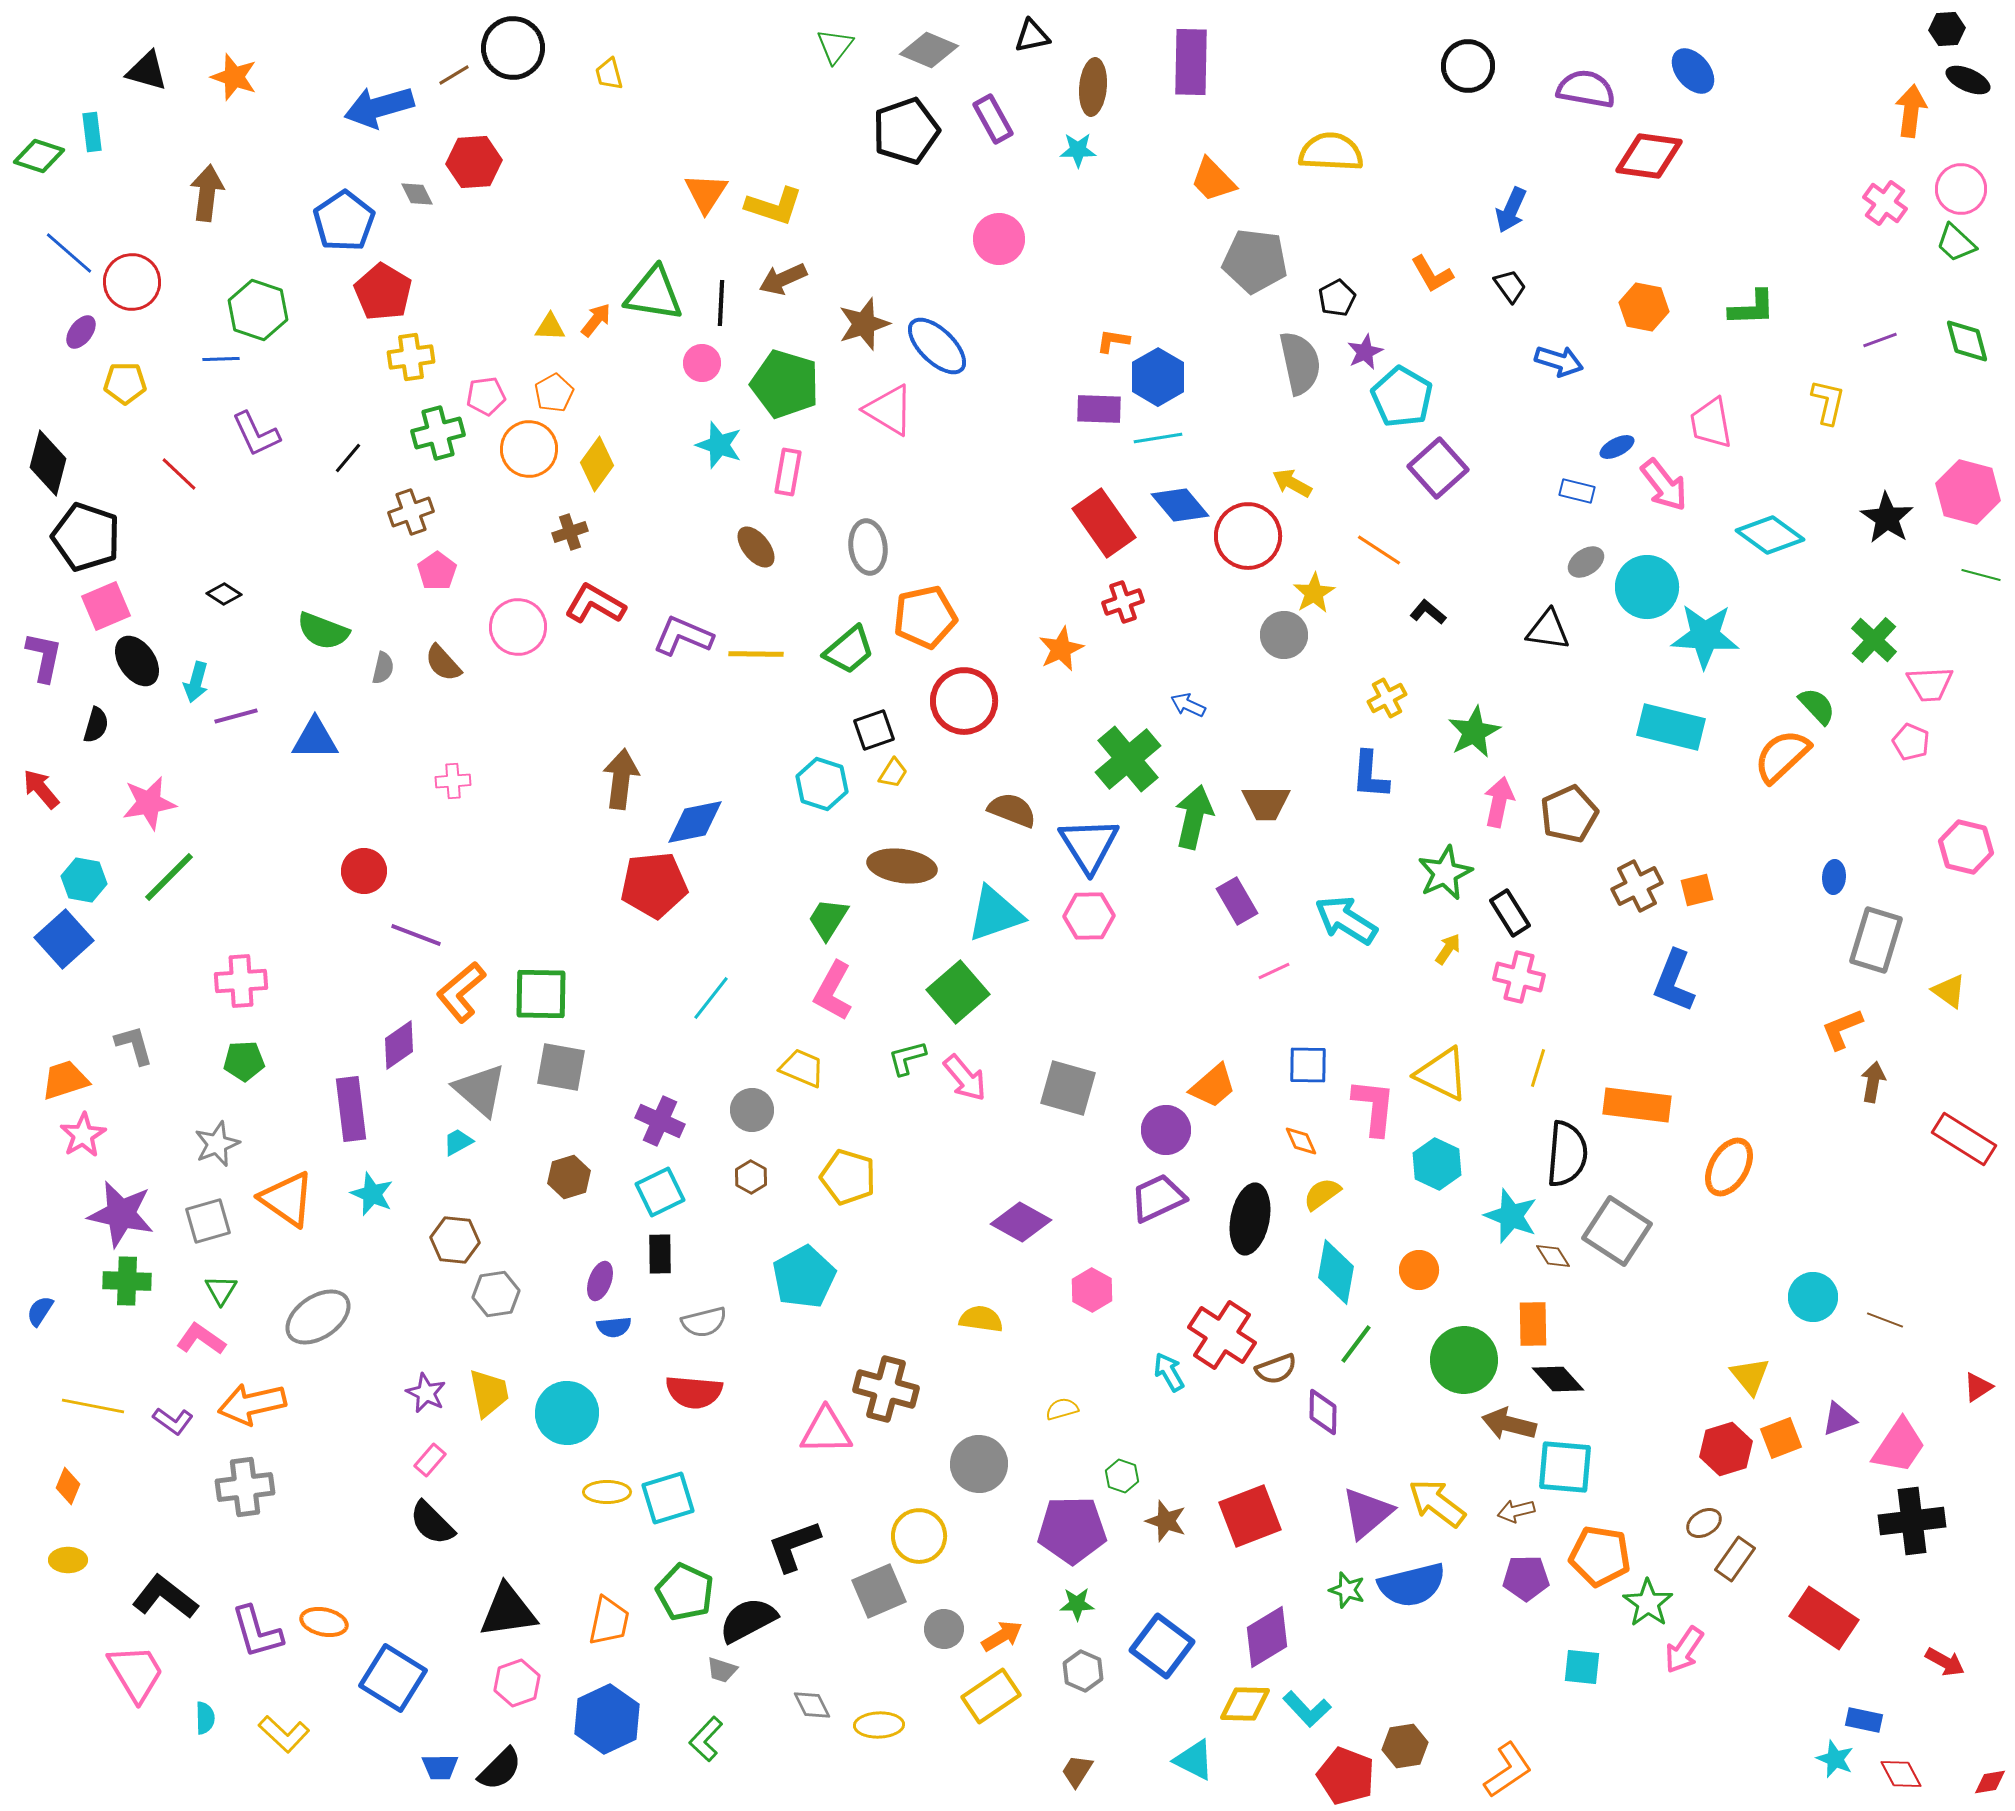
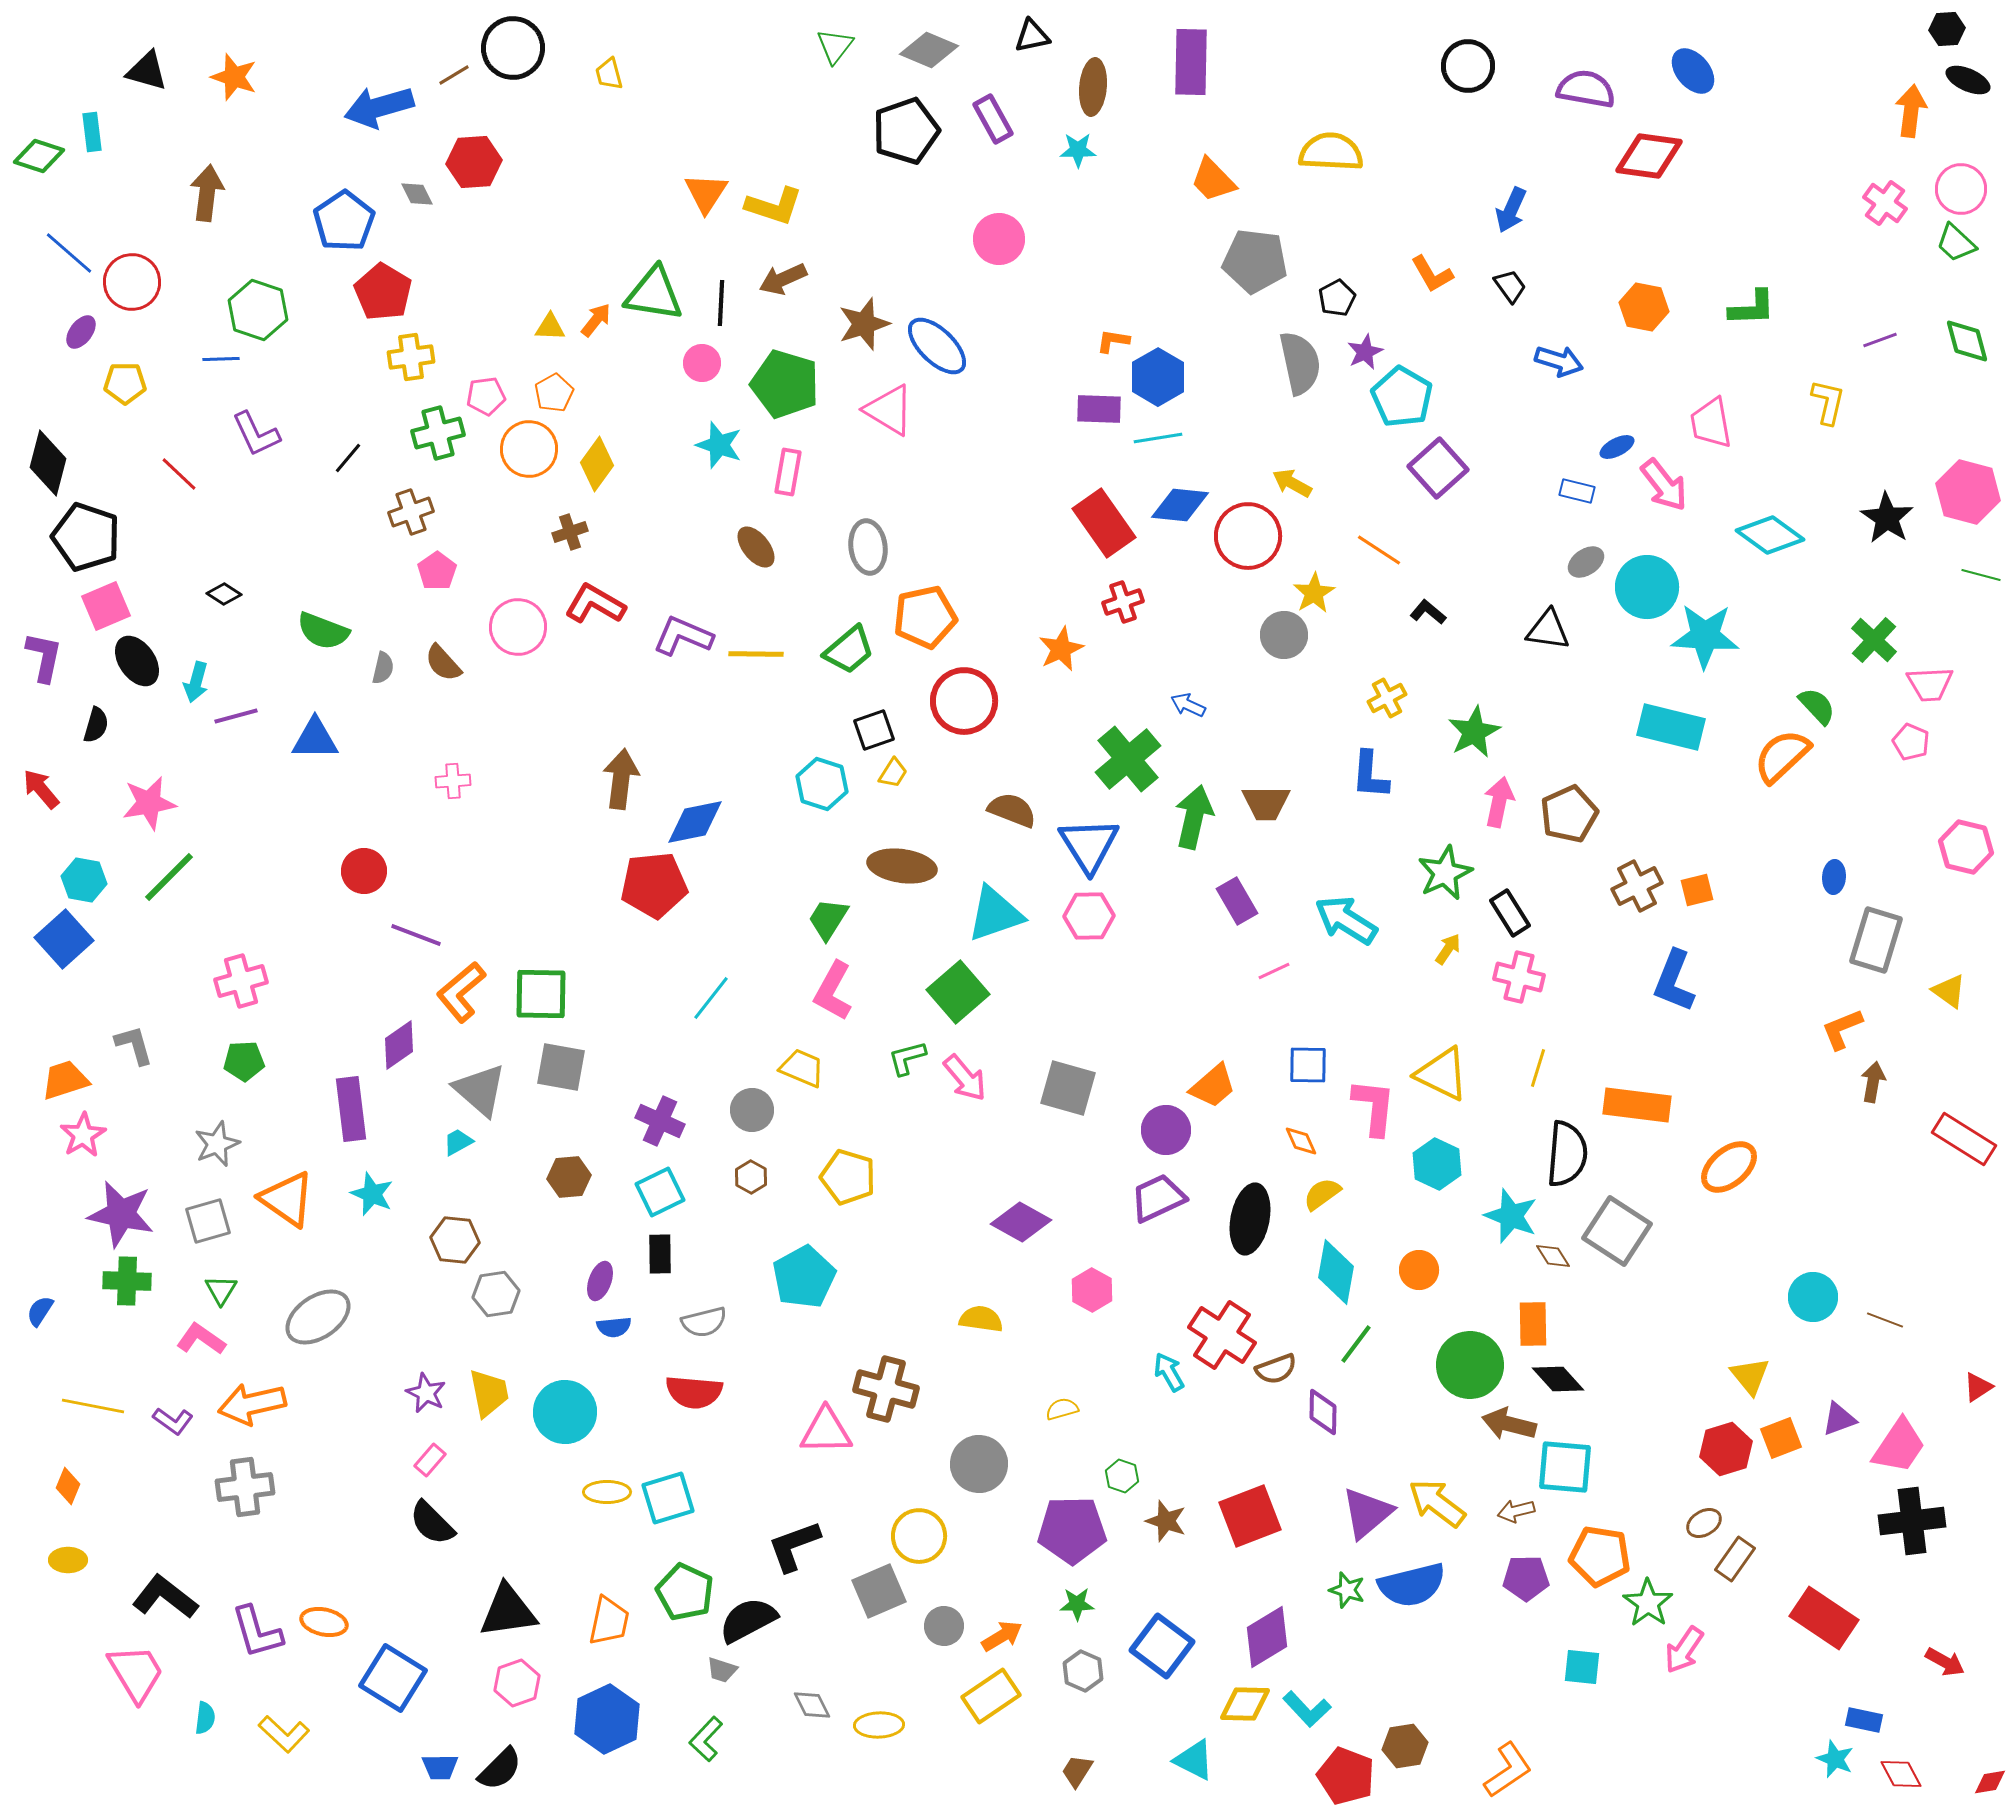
blue diamond at (1180, 505): rotated 44 degrees counterclockwise
pink cross at (241, 981): rotated 12 degrees counterclockwise
orange ellipse at (1729, 1167): rotated 20 degrees clockwise
brown hexagon at (569, 1177): rotated 12 degrees clockwise
green circle at (1464, 1360): moved 6 px right, 5 px down
cyan circle at (567, 1413): moved 2 px left, 1 px up
gray circle at (944, 1629): moved 3 px up
cyan semicircle at (205, 1718): rotated 8 degrees clockwise
